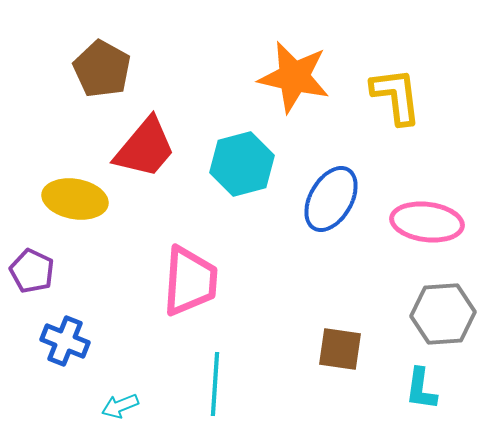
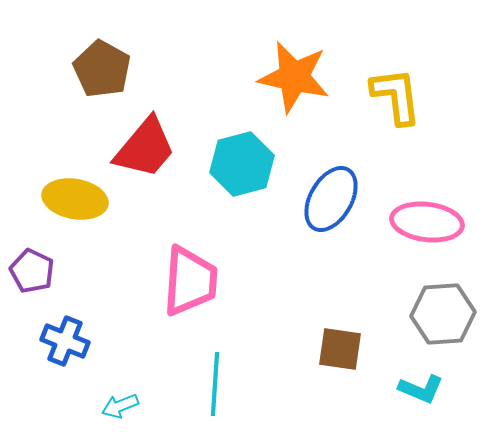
cyan L-shape: rotated 75 degrees counterclockwise
